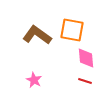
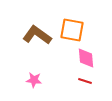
pink star: rotated 21 degrees counterclockwise
